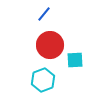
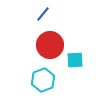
blue line: moved 1 px left
